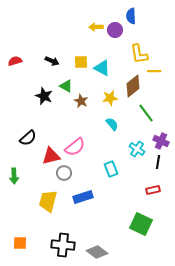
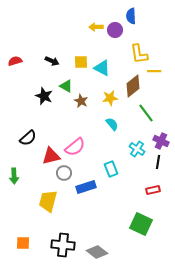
blue rectangle: moved 3 px right, 10 px up
orange square: moved 3 px right
